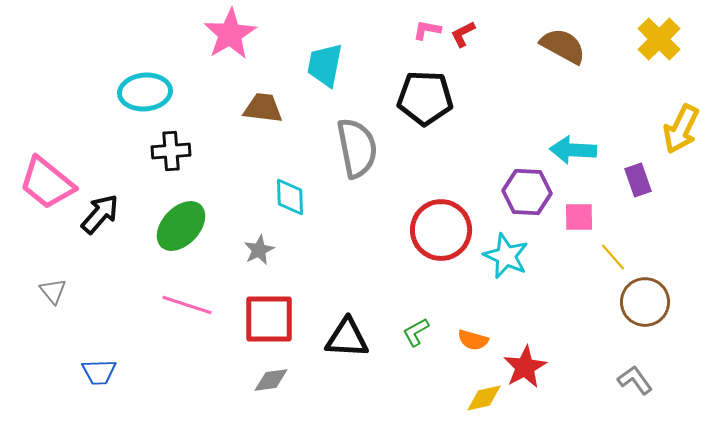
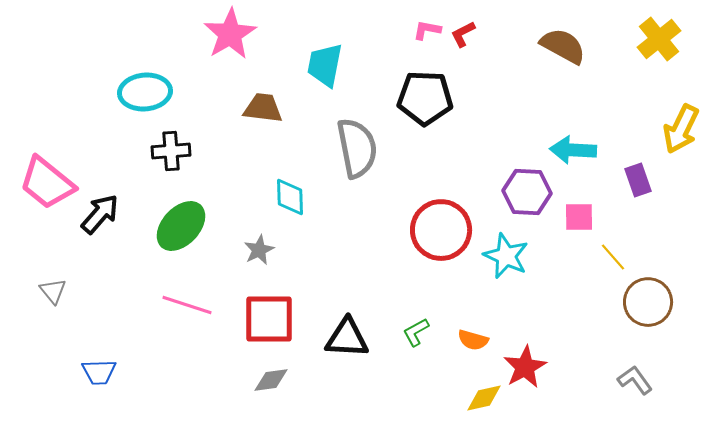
yellow cross: rotated 6 degrees clockwise
brown circle: moved 3 px right
